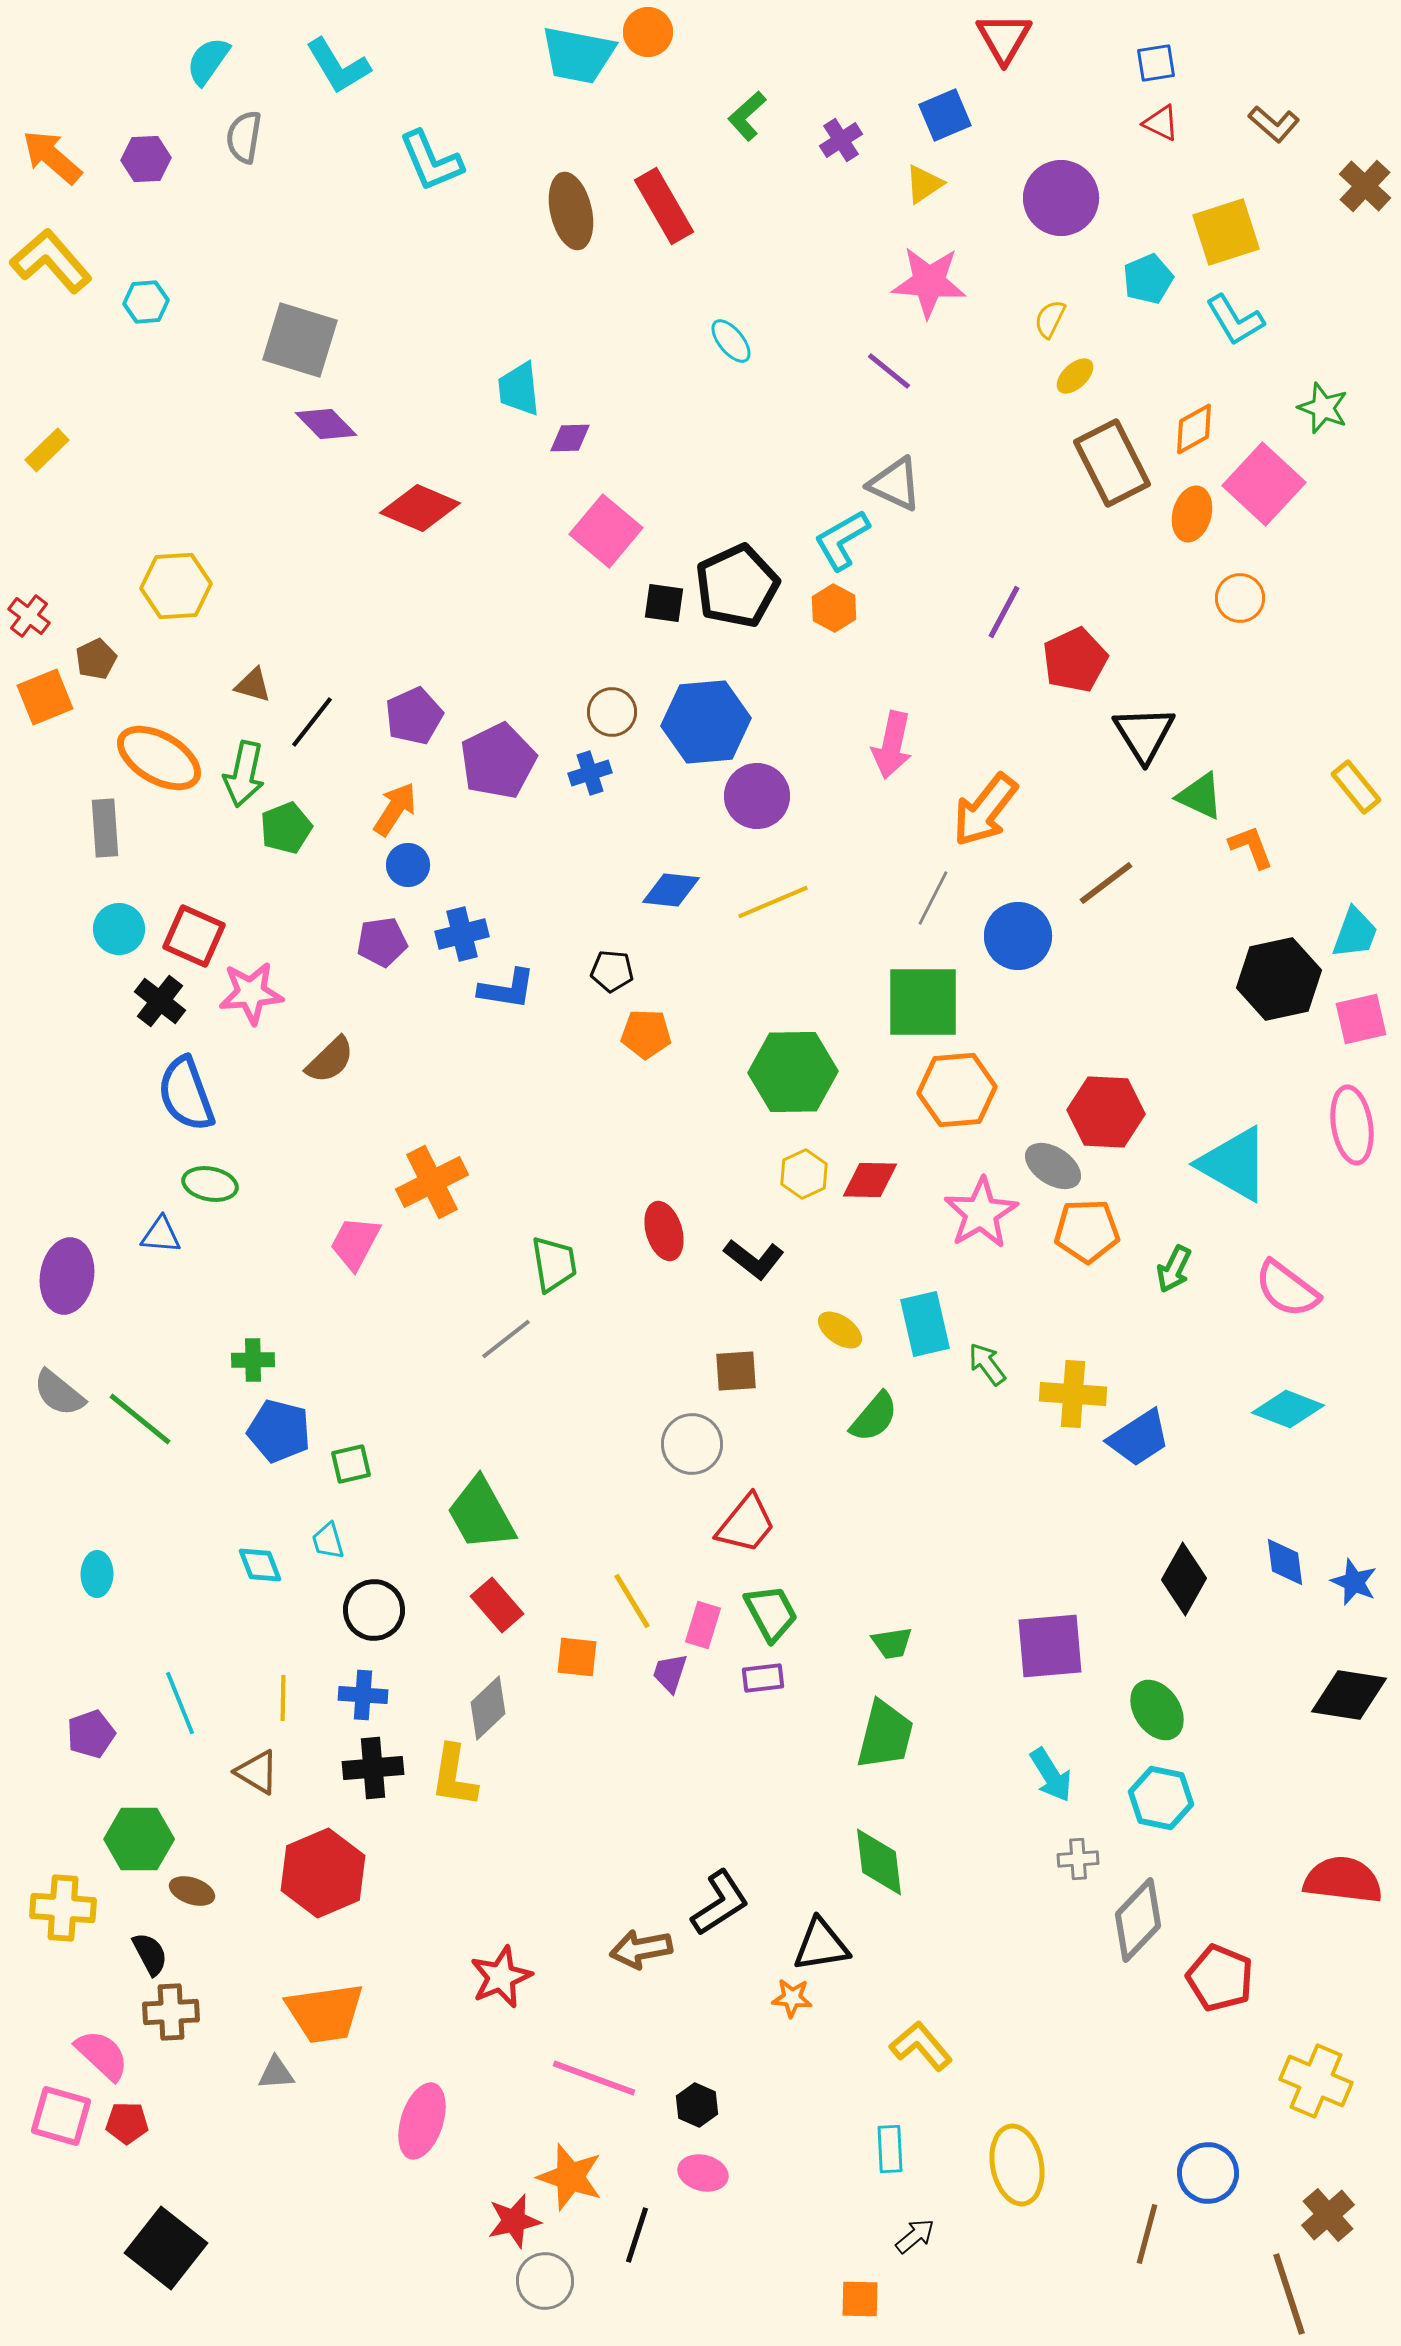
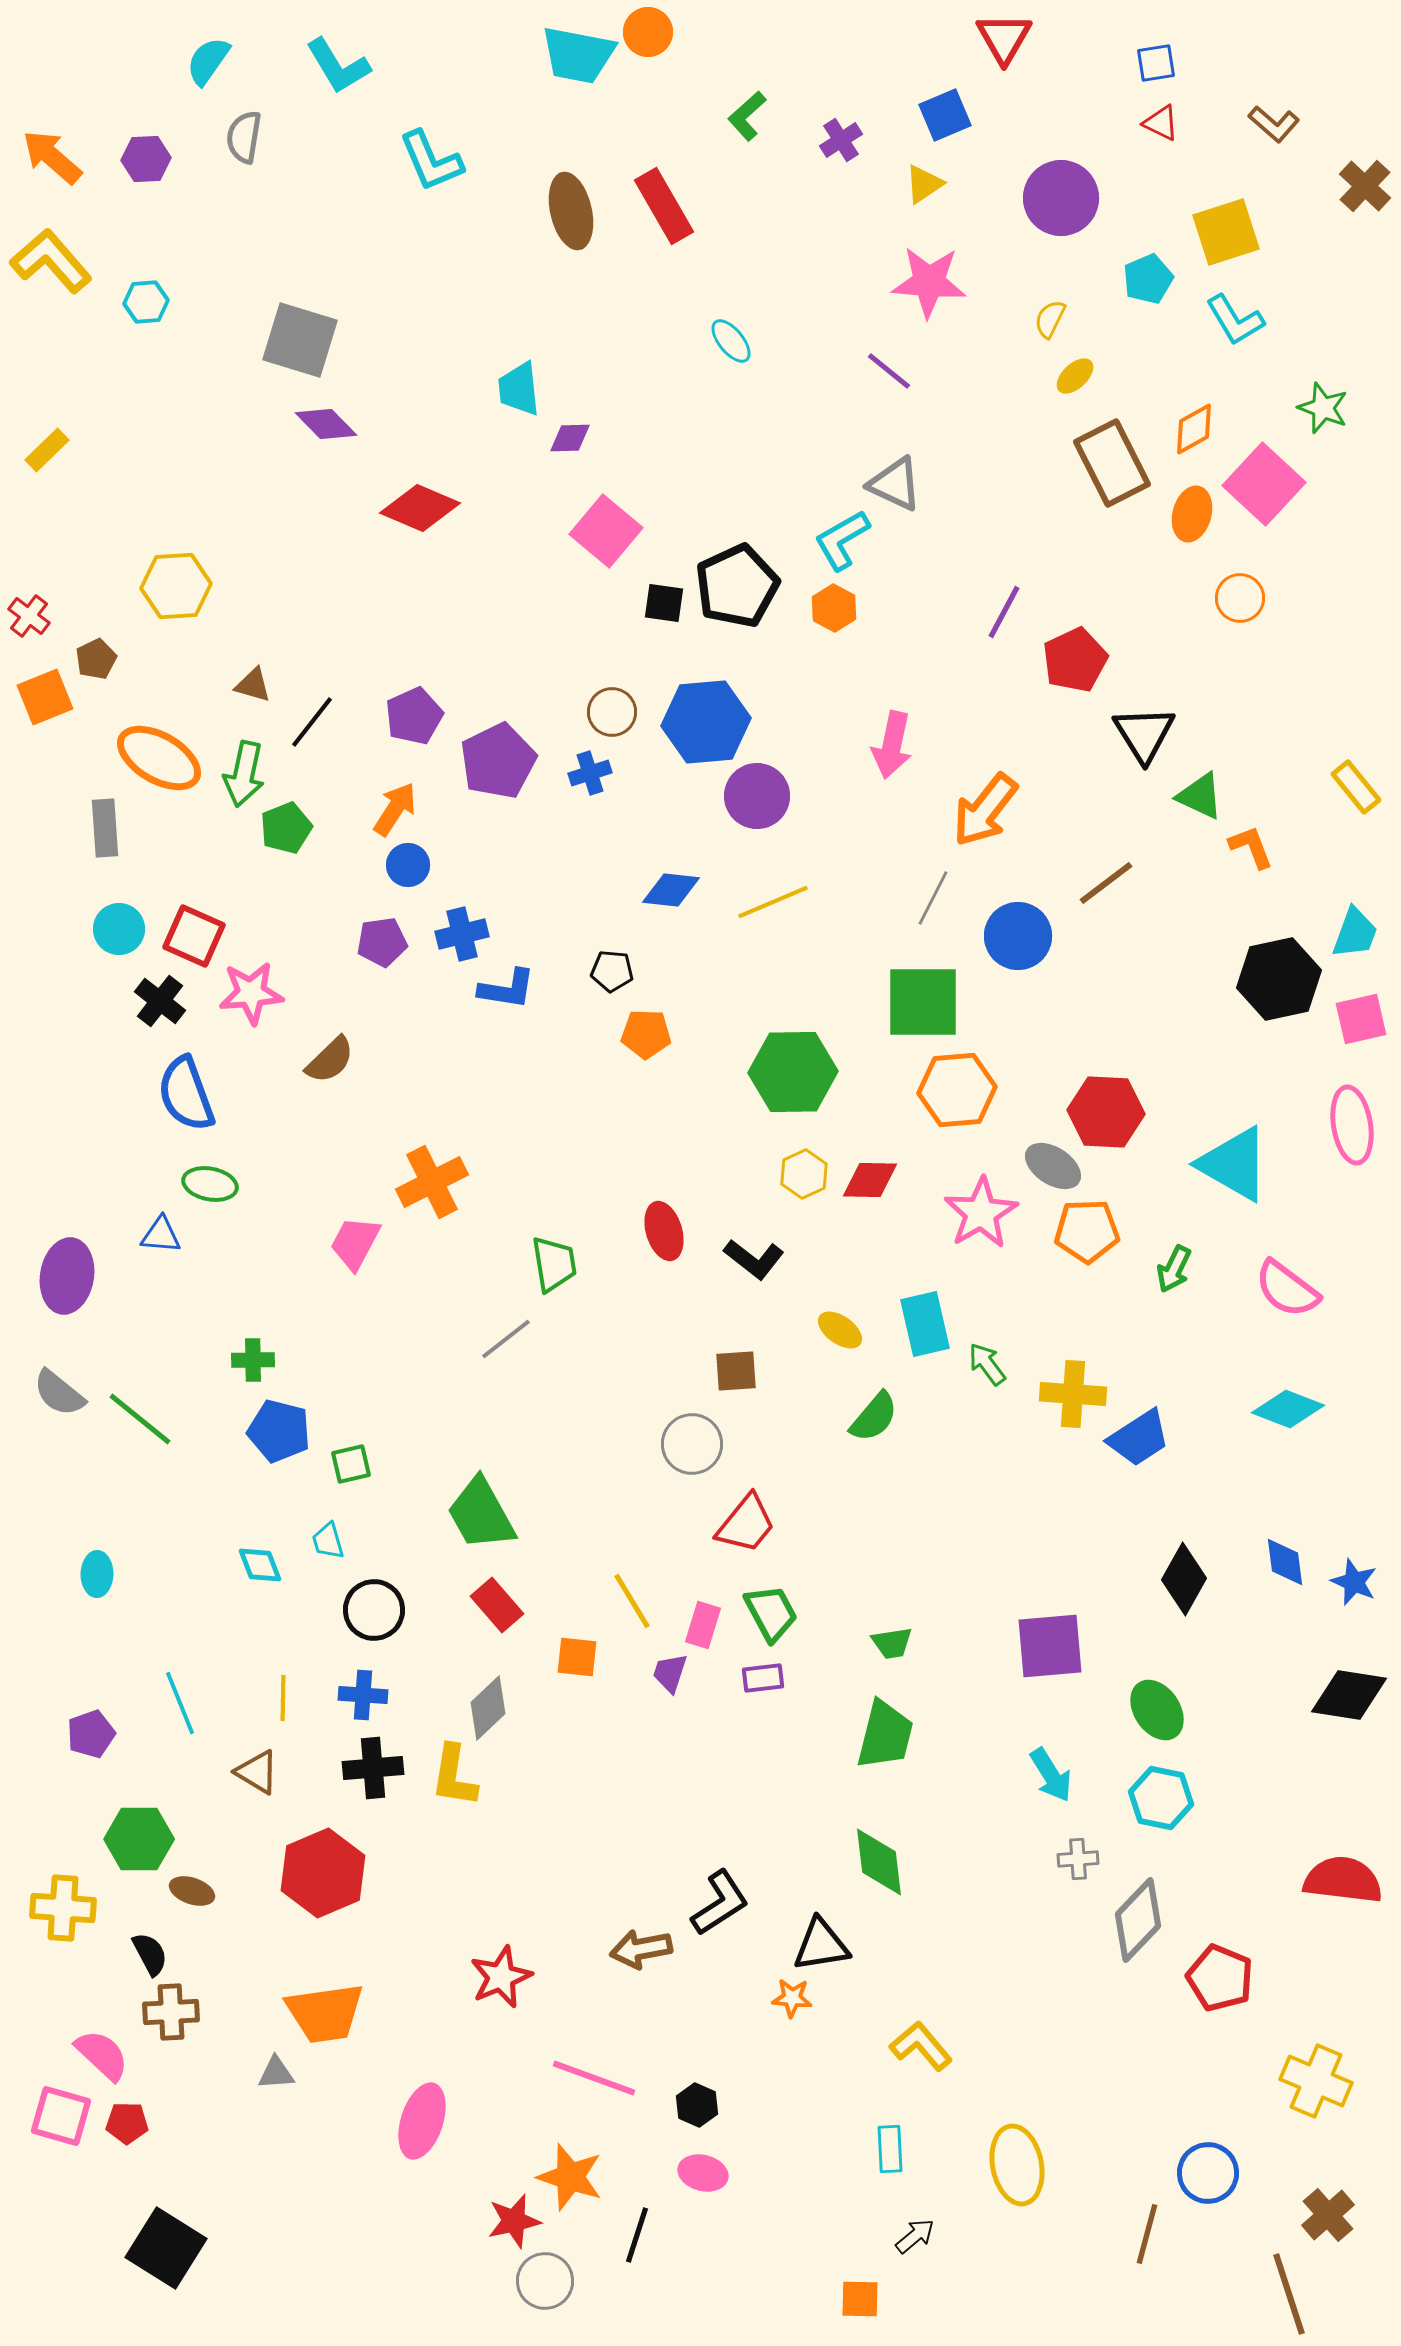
black square at (166, 2248): rotated 6 degrees counterclockwise
